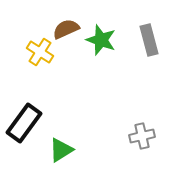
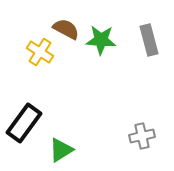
brown semicircle: rotated 52 degrees clockwise
green star: rotated 16 degrees counterclockwise
